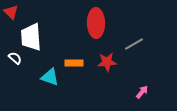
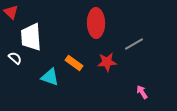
orange rectangle: rotated 36 degrees clockwise
pink arrow: rotated 72 degrees counterclockwise
